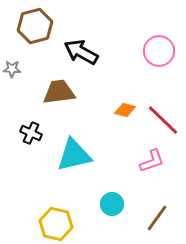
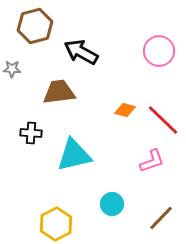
black cross: rotated 20 degrees counterclockwise
brown line: moved 4 px right; rotated 8 degrees clockwise
yellow hexagon: rotated 20 degrees clockwise
